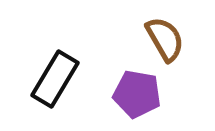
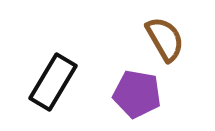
black rectangle: moved 2 px left, 3 px down
